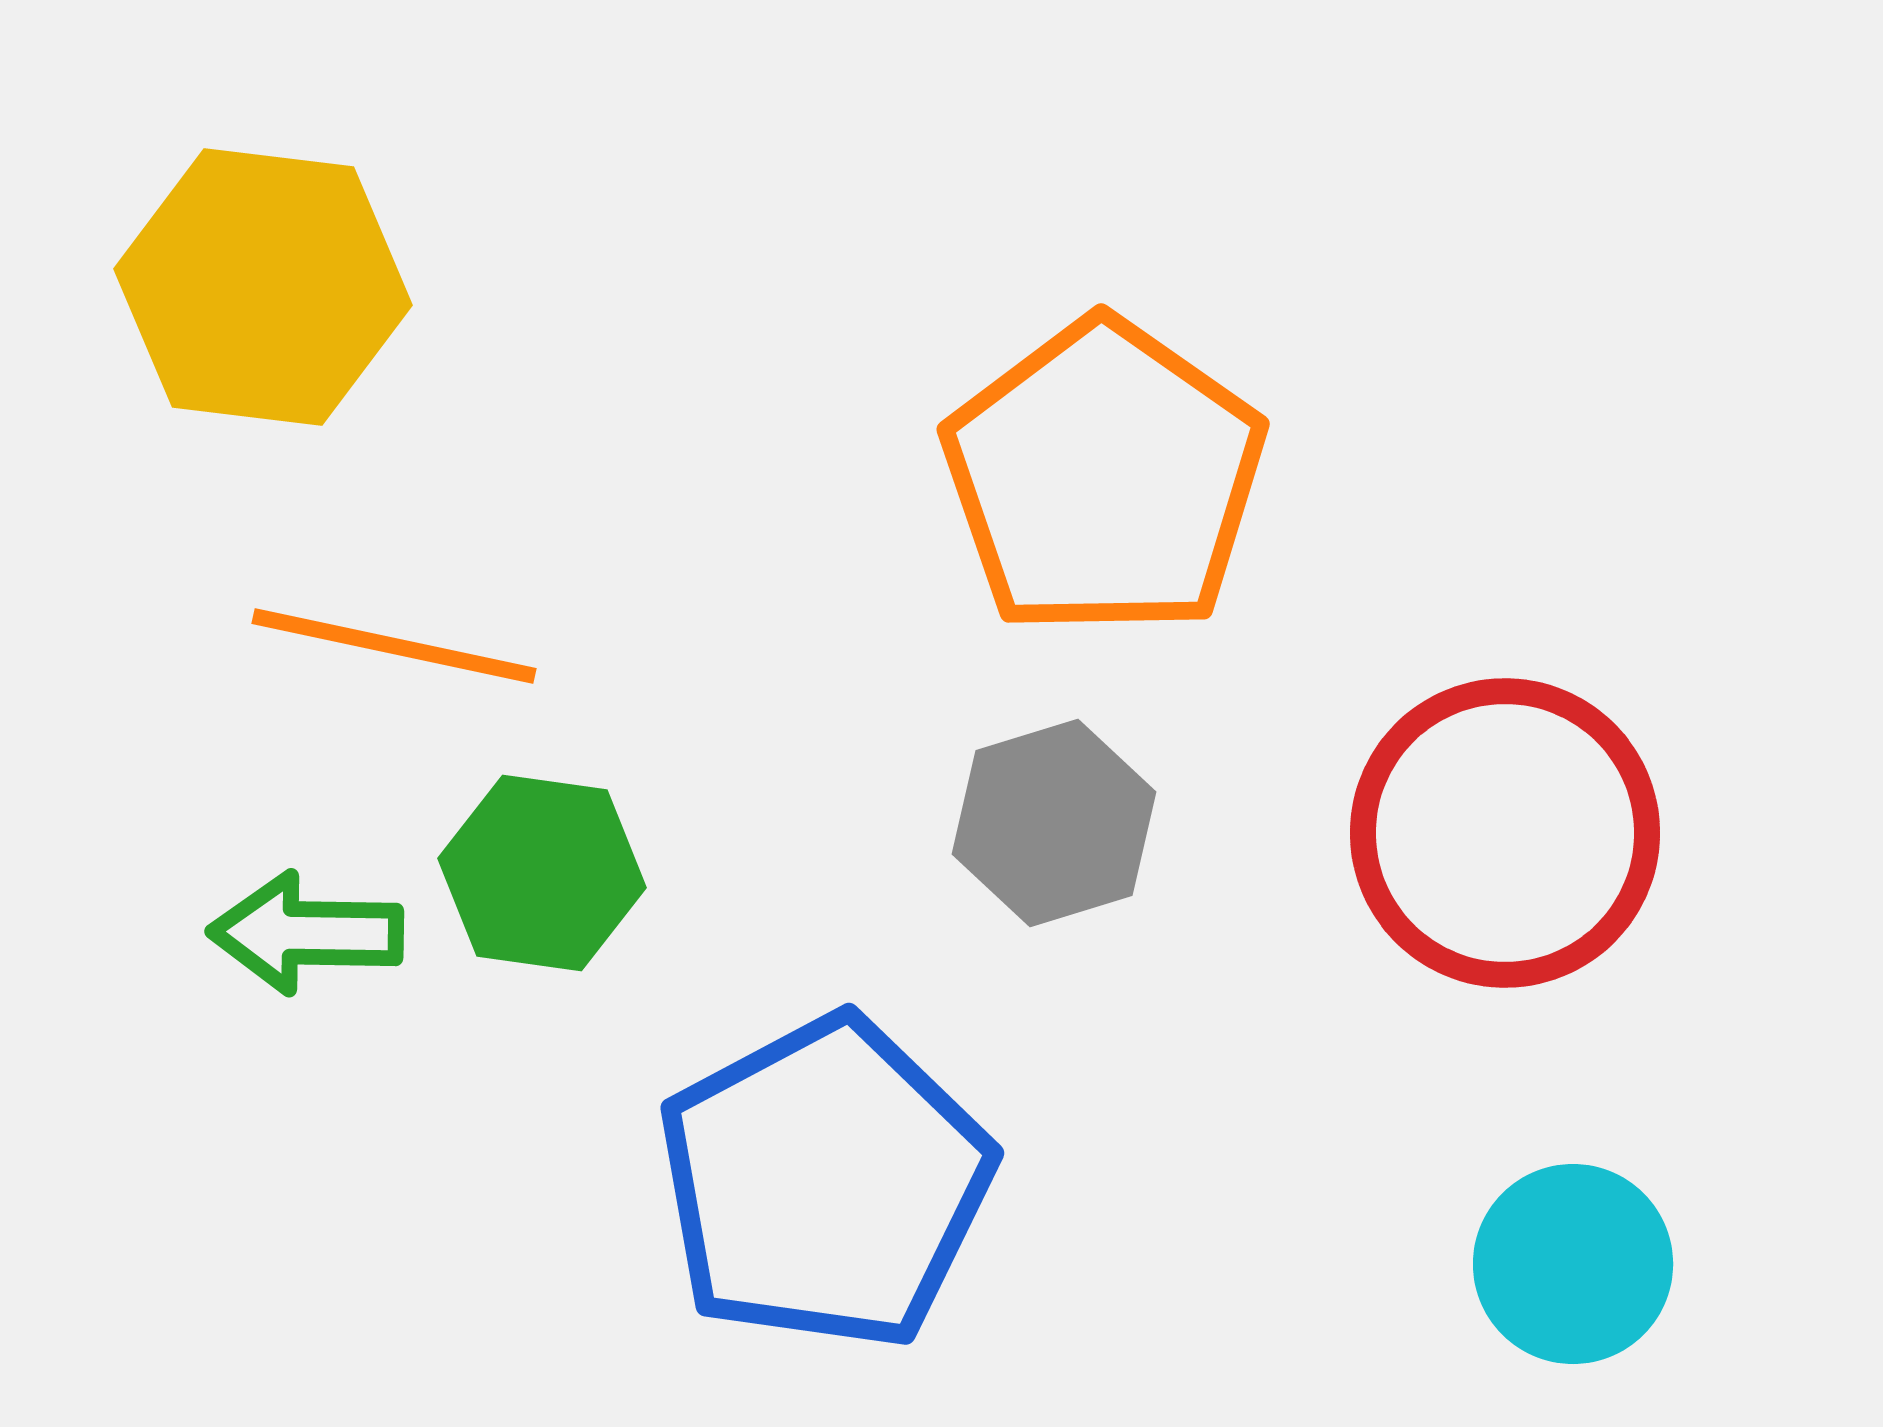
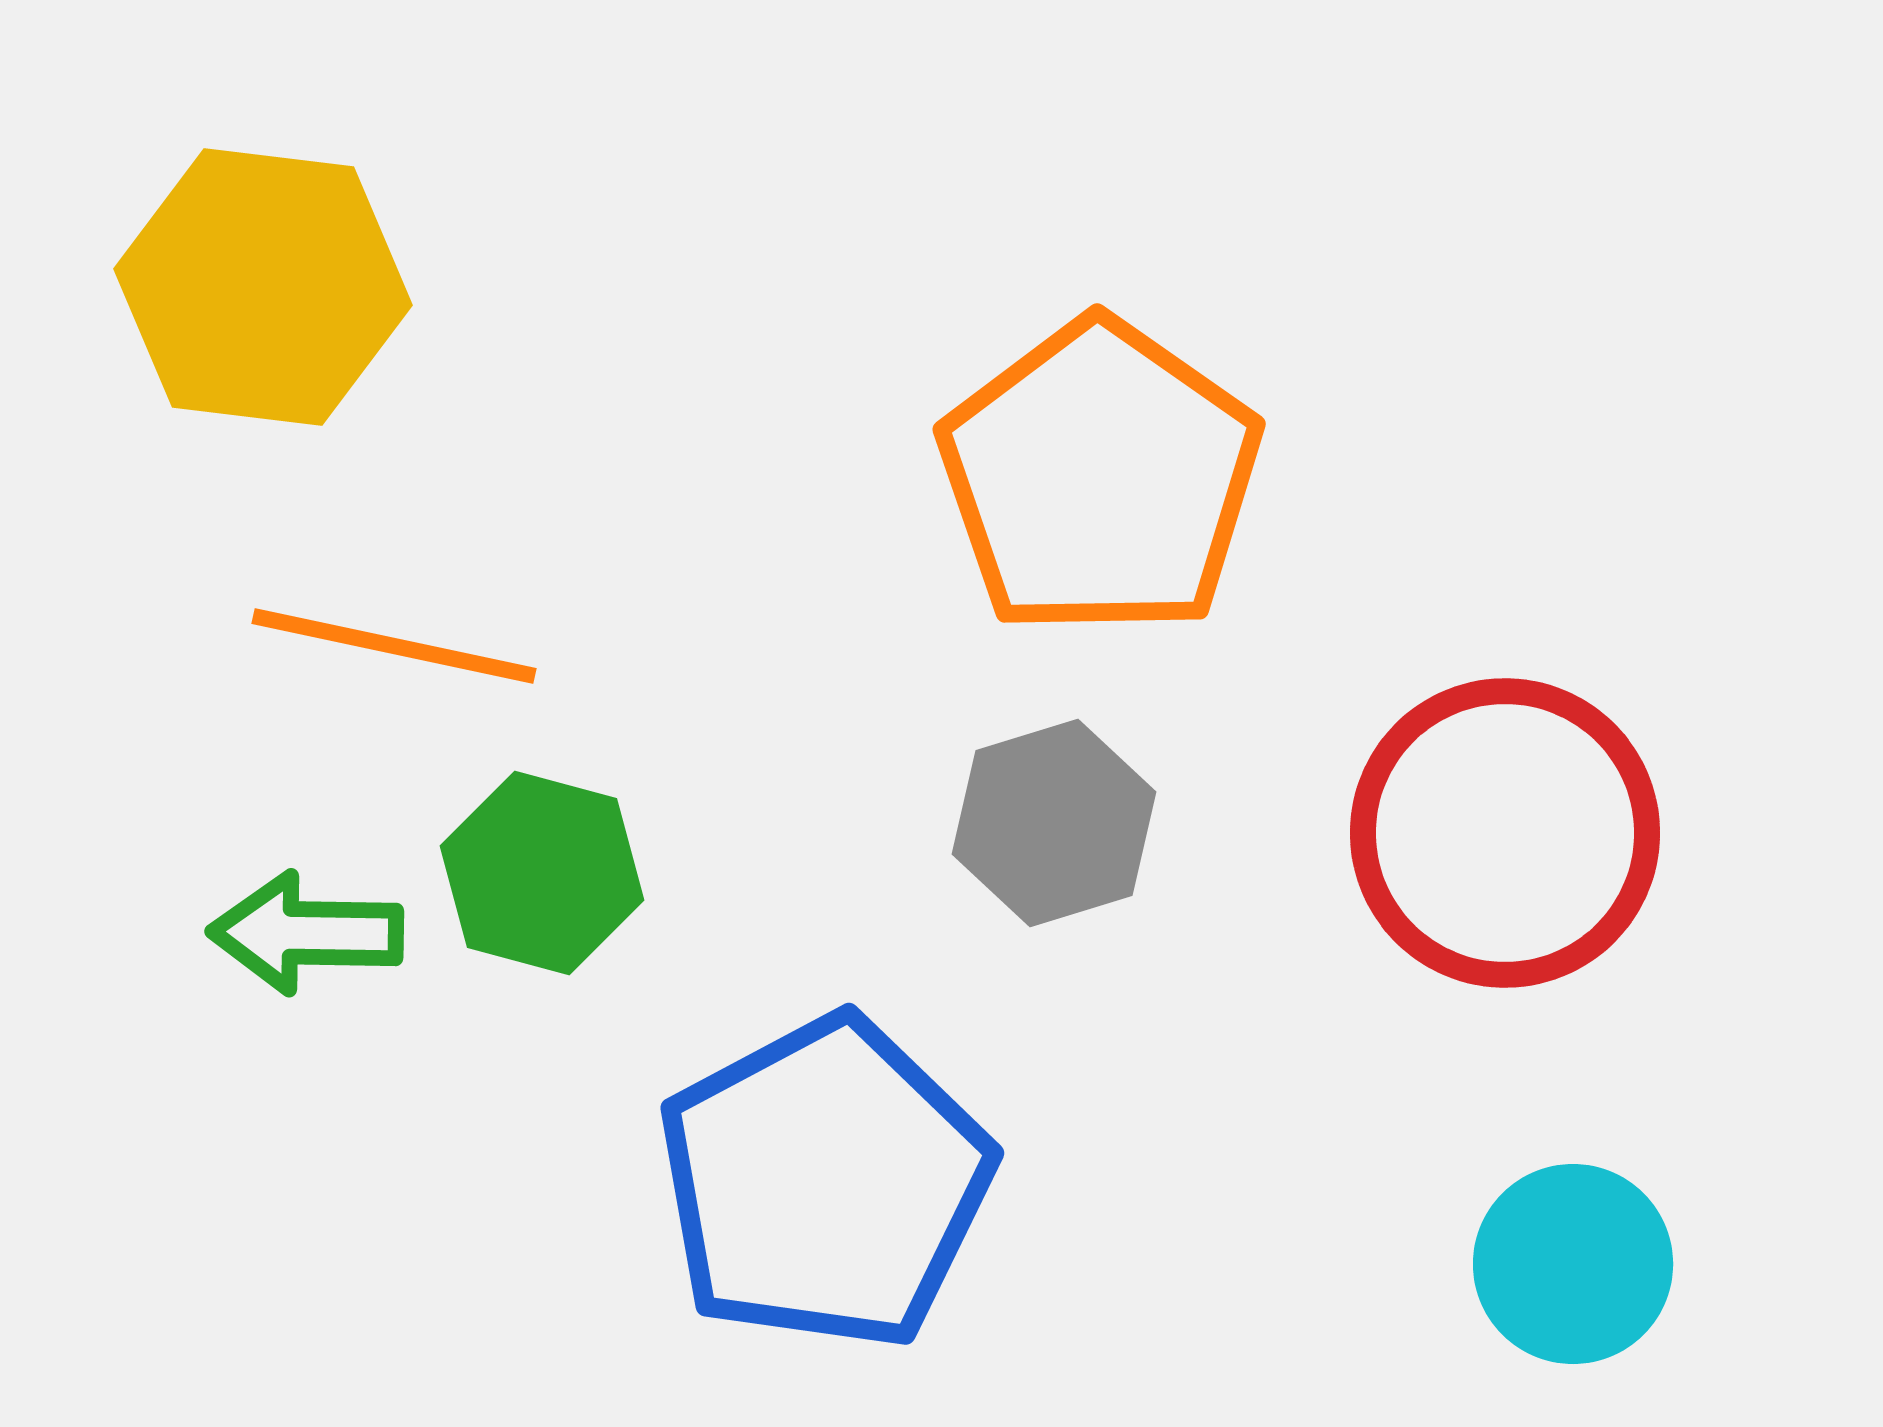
orange pentagon: moved 4 px left
green hexagon: rotated 7 degrees clockwise
